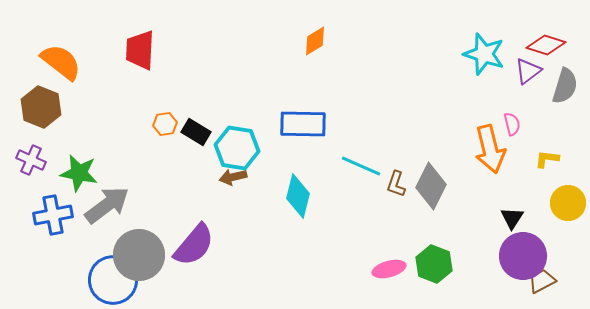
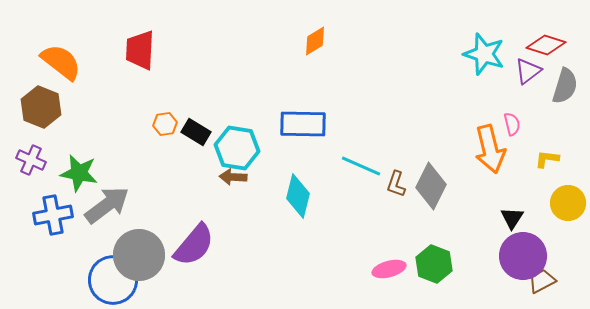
brown arrow: rotated 16 degrees clockwise
